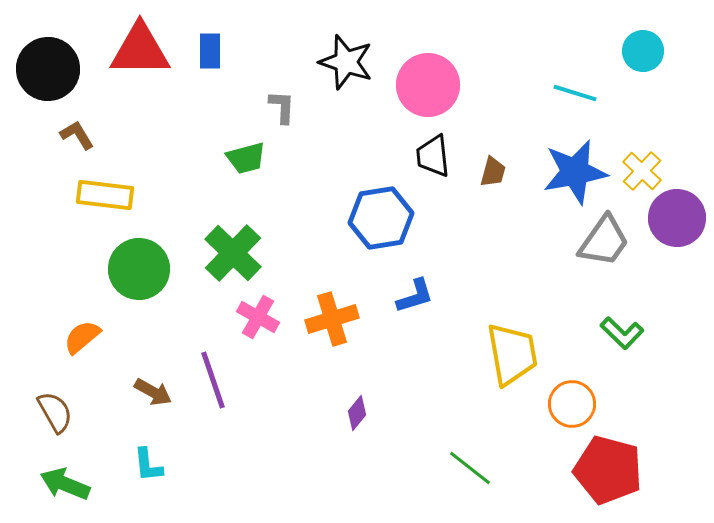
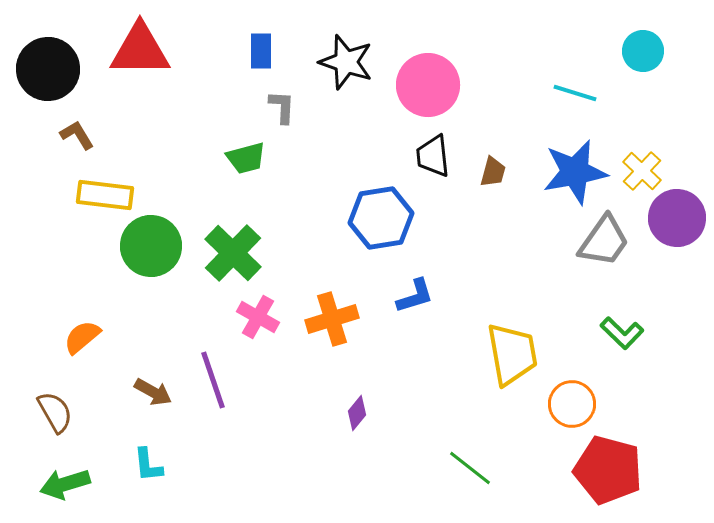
blue rectangle: moved 51 px right
green circle: moved 12 px right, 23 px up
green arrow: rotated 39 degrees counterclockwise
